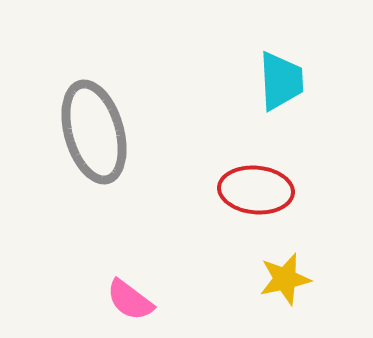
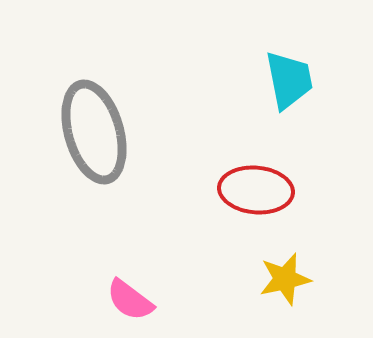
cyan trapezoid: moved 8 px right, 1 px up; rotated 8 degrees counterclockwise
